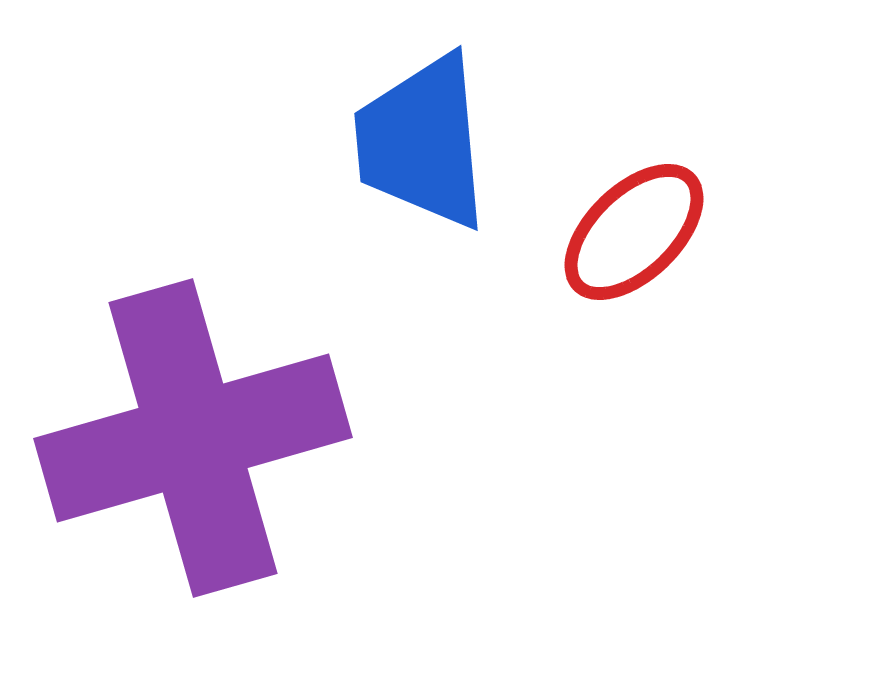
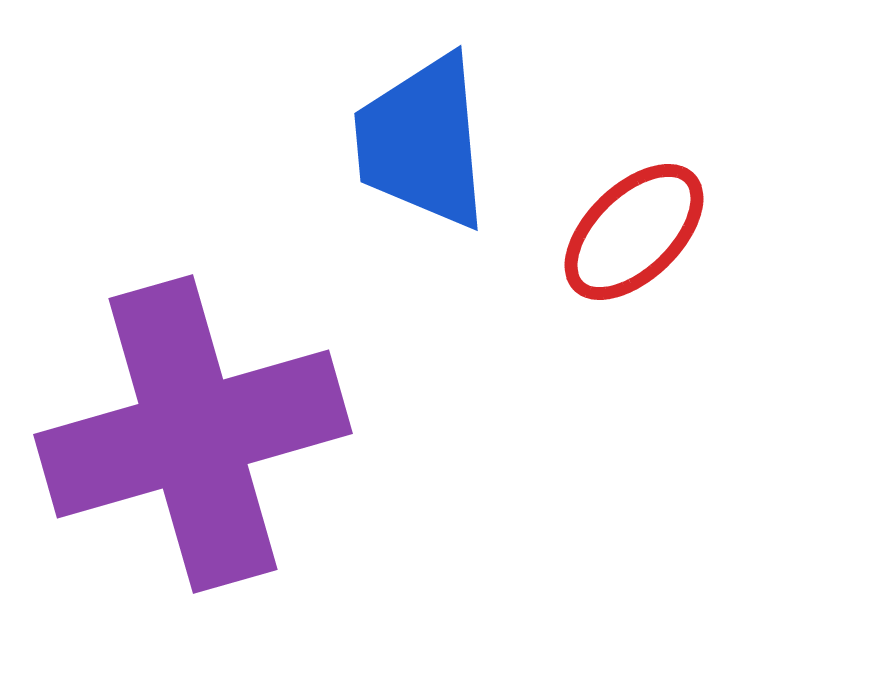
purple cross: moved 4 px up
